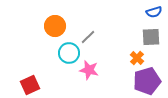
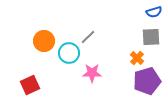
orange circle: moved 11 px left, 15 px down
pink star: moved 3 px right, 3 px down; rotated 12 degrees counterclockwise
